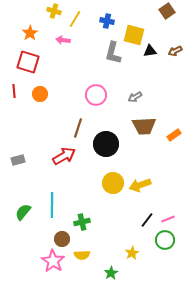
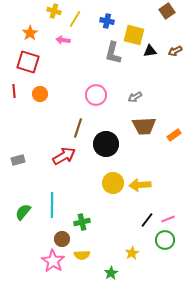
yellow arrow: rotated 15 degrees clockwise
